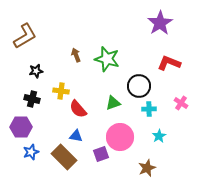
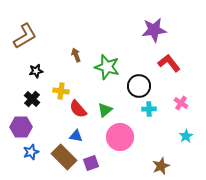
purple star: moved 6 px left, 7 px down; rotated 25 degrees clockwise
green star: moved 8 px down
red L-shape: rotated 30 degrees clockwise
black cross: rotated 28 degrees clockwise
green triangle: moved 8 px left, 7 px down; rotated 21 degrees counterclockwise
cyan star: moved 27 px right
purple square: moved 10 px left, 9 px down
brown star: moved 14 px right, 2 px up
